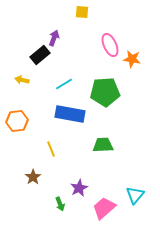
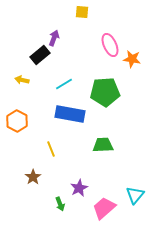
orange hexagon: rotated 25 degrees counterclockwise
